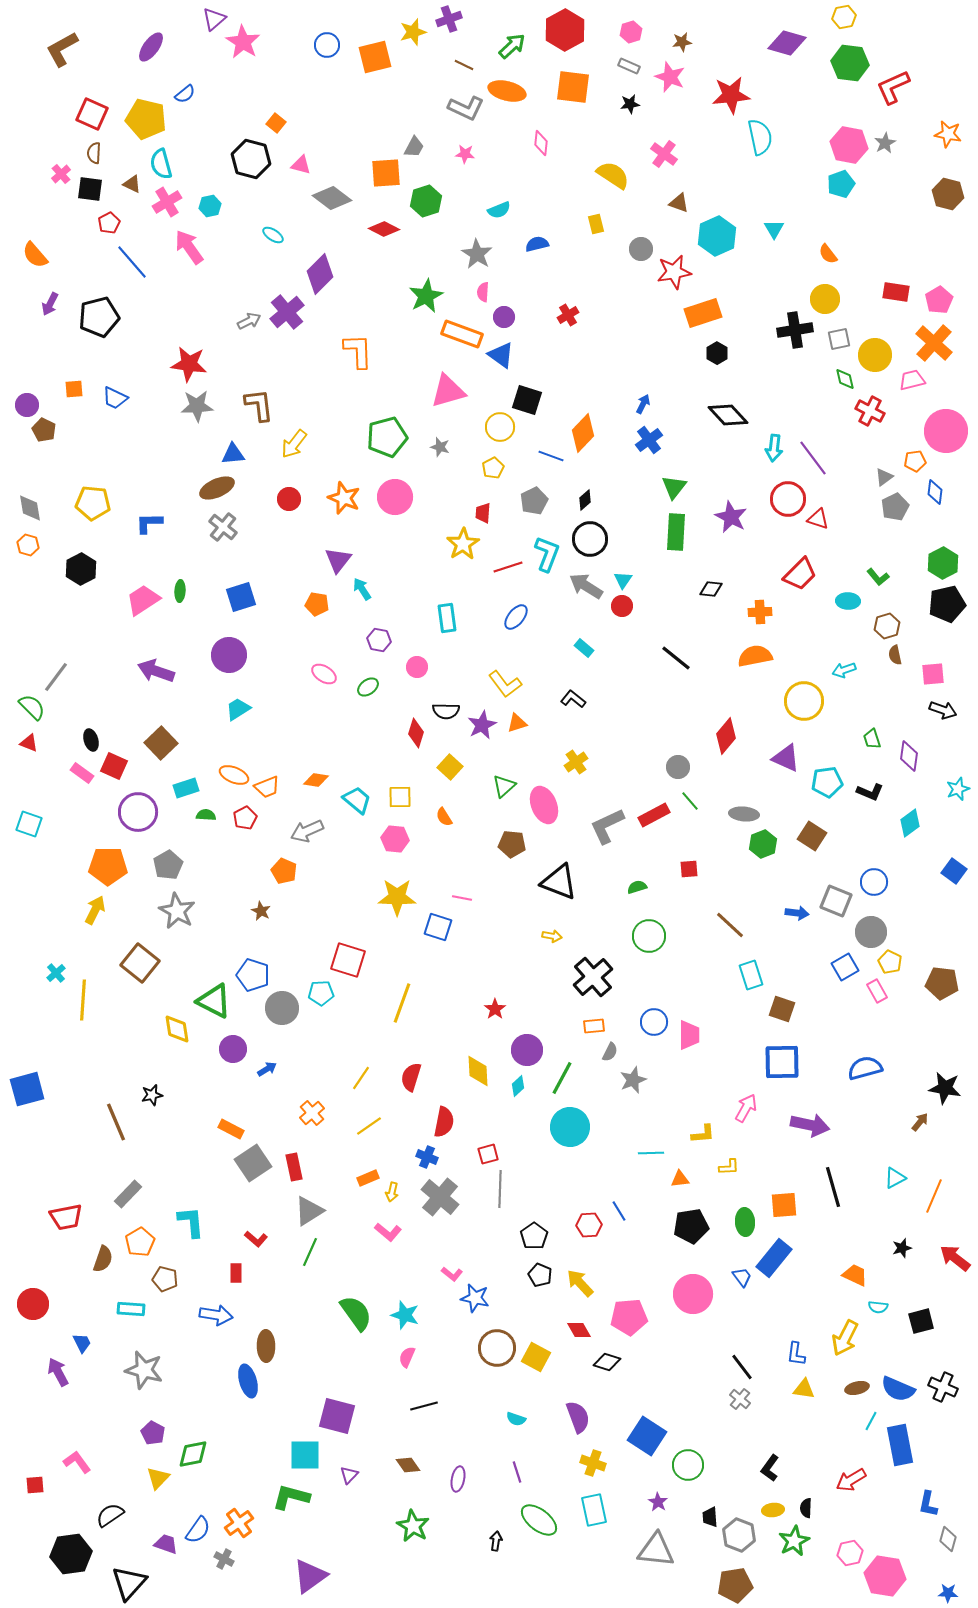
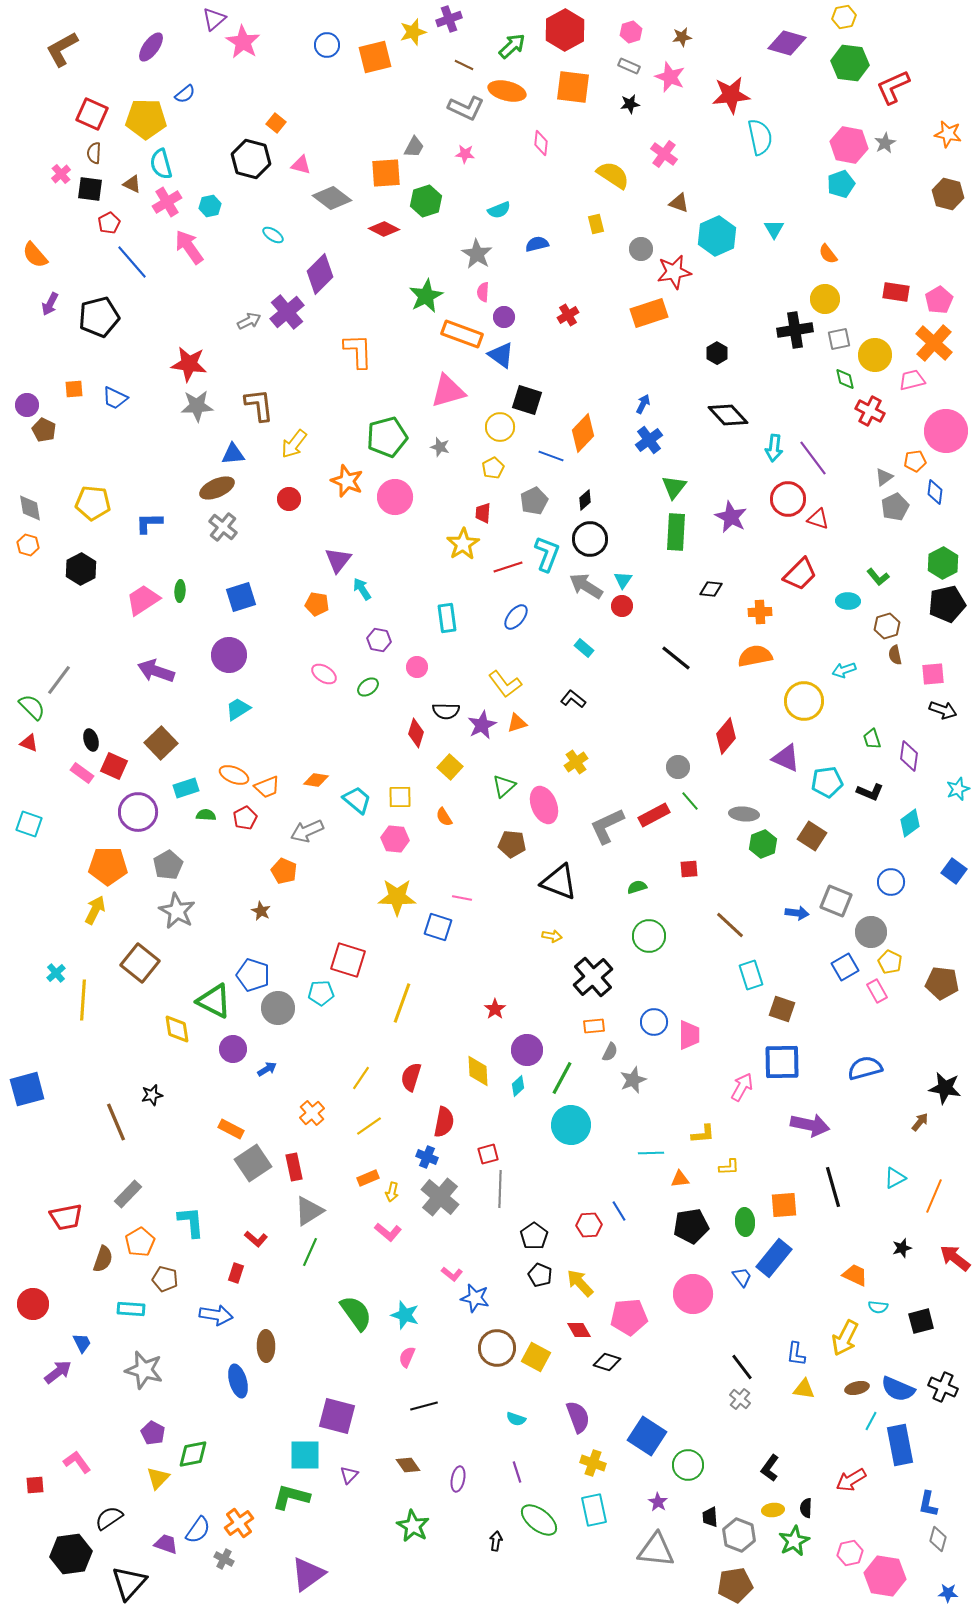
brown star at (682, 42): moved 5 px up
yellow pentagon at (146, 119): rotated 12 degrees counterclockwise
orange rectangle at (703, 313): moved 54 px left
orange star at (344, 498): moved 3 px right, 17 px up
gray line at (56, 677): moved 3 px right, 3 px down
blue circle at (874, 882): moved 17 px right
gray circle at (282, 1008): moved 4 px left
pink arrow at (746, 1108): moved 4 px left, 21 px up
cyan circle at (570, 1127): moved 1 px right, 2 px up
red rectangle at (236, 1273): rotated 18 degrees clockwise
purple arrow at (58, 1372): rotated 80 degrees clockwise
blue ellipse at (248, 1381): moved 10 px left
black semicircle at (110, 1515): moved 1 px left, 3 px down
gray diamond at (948, 1539): moved 10 px left
purple triangle at (310, 1576): moved 2 px left, 2 px up
